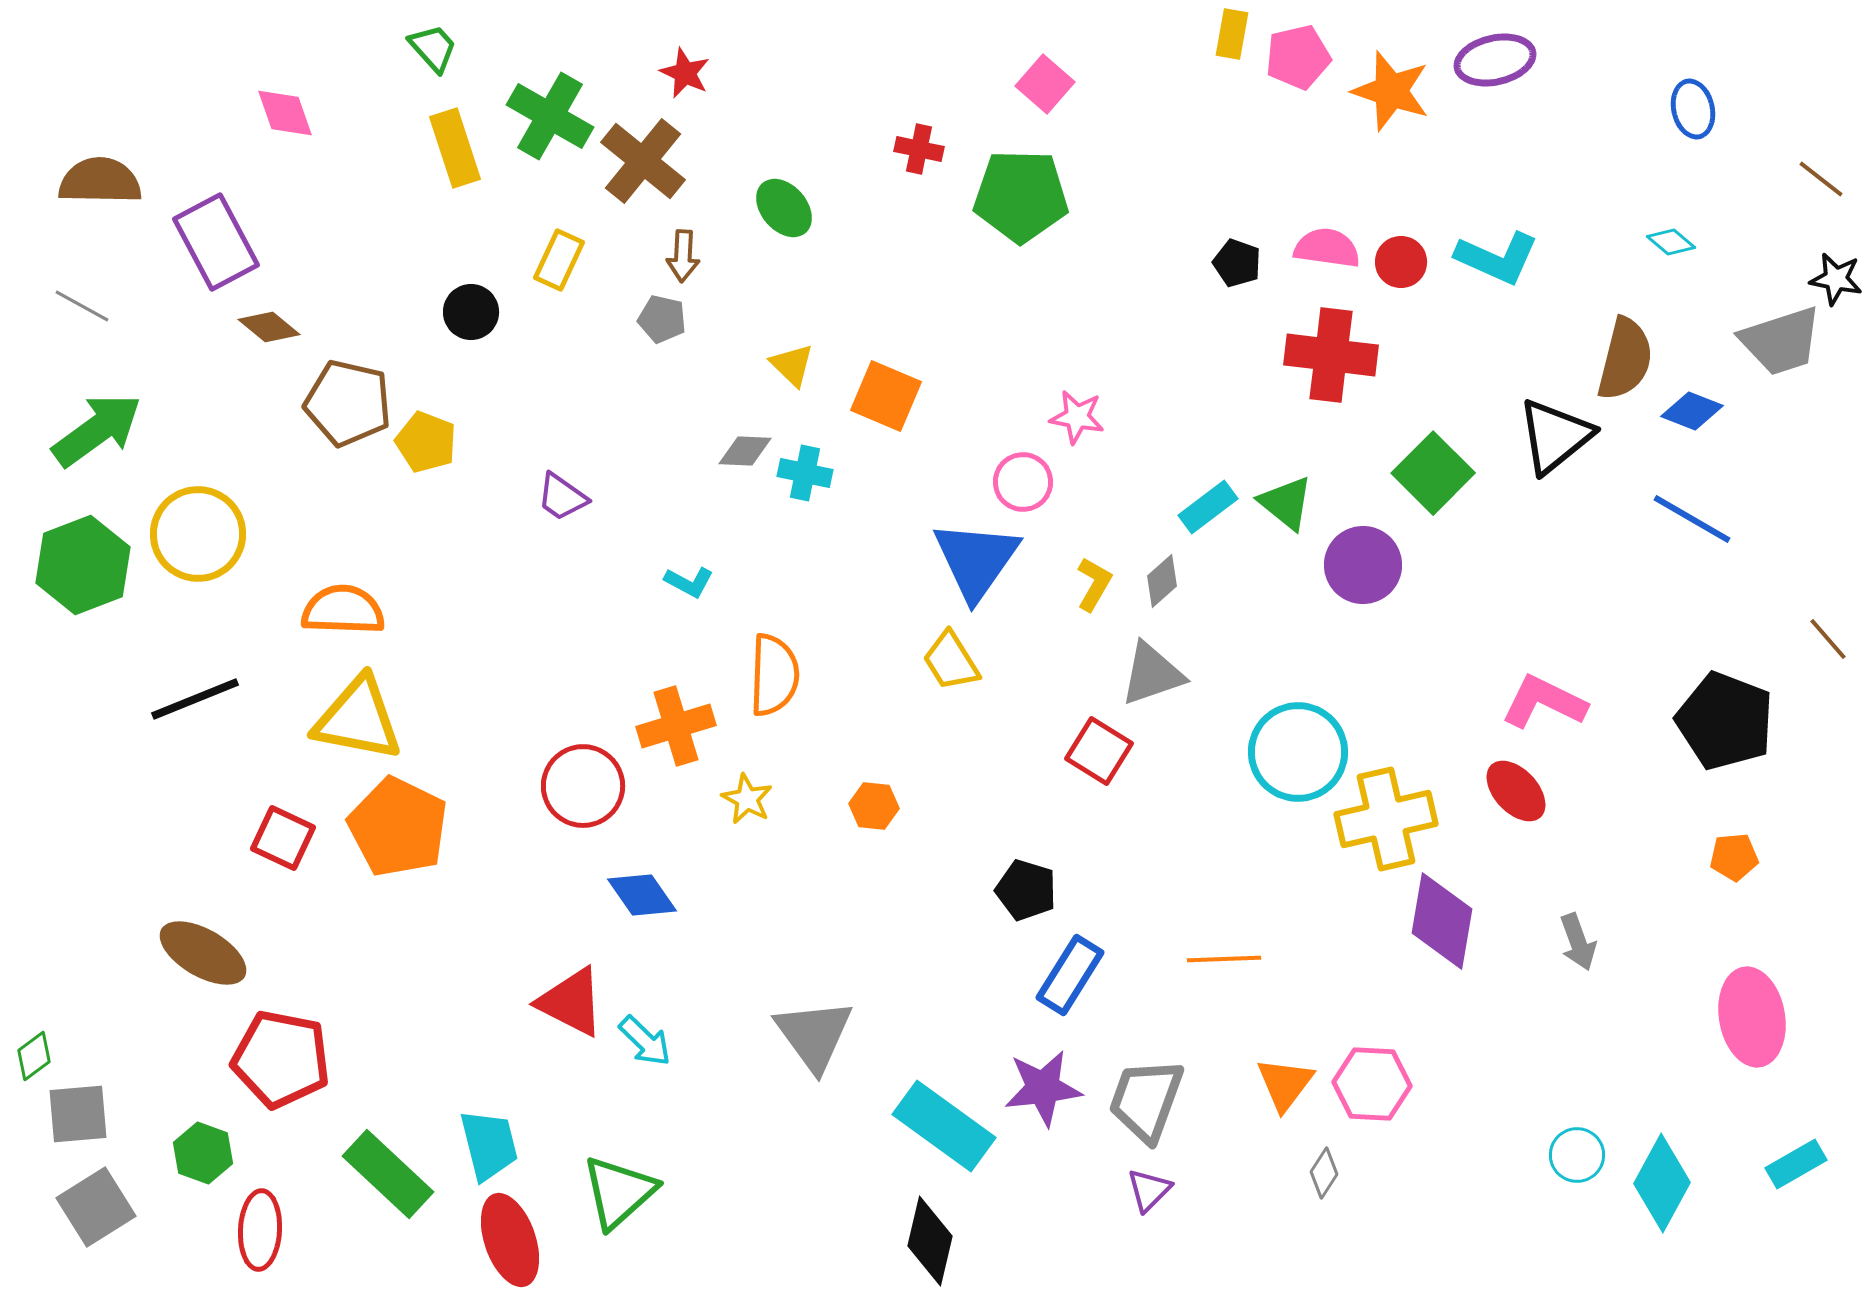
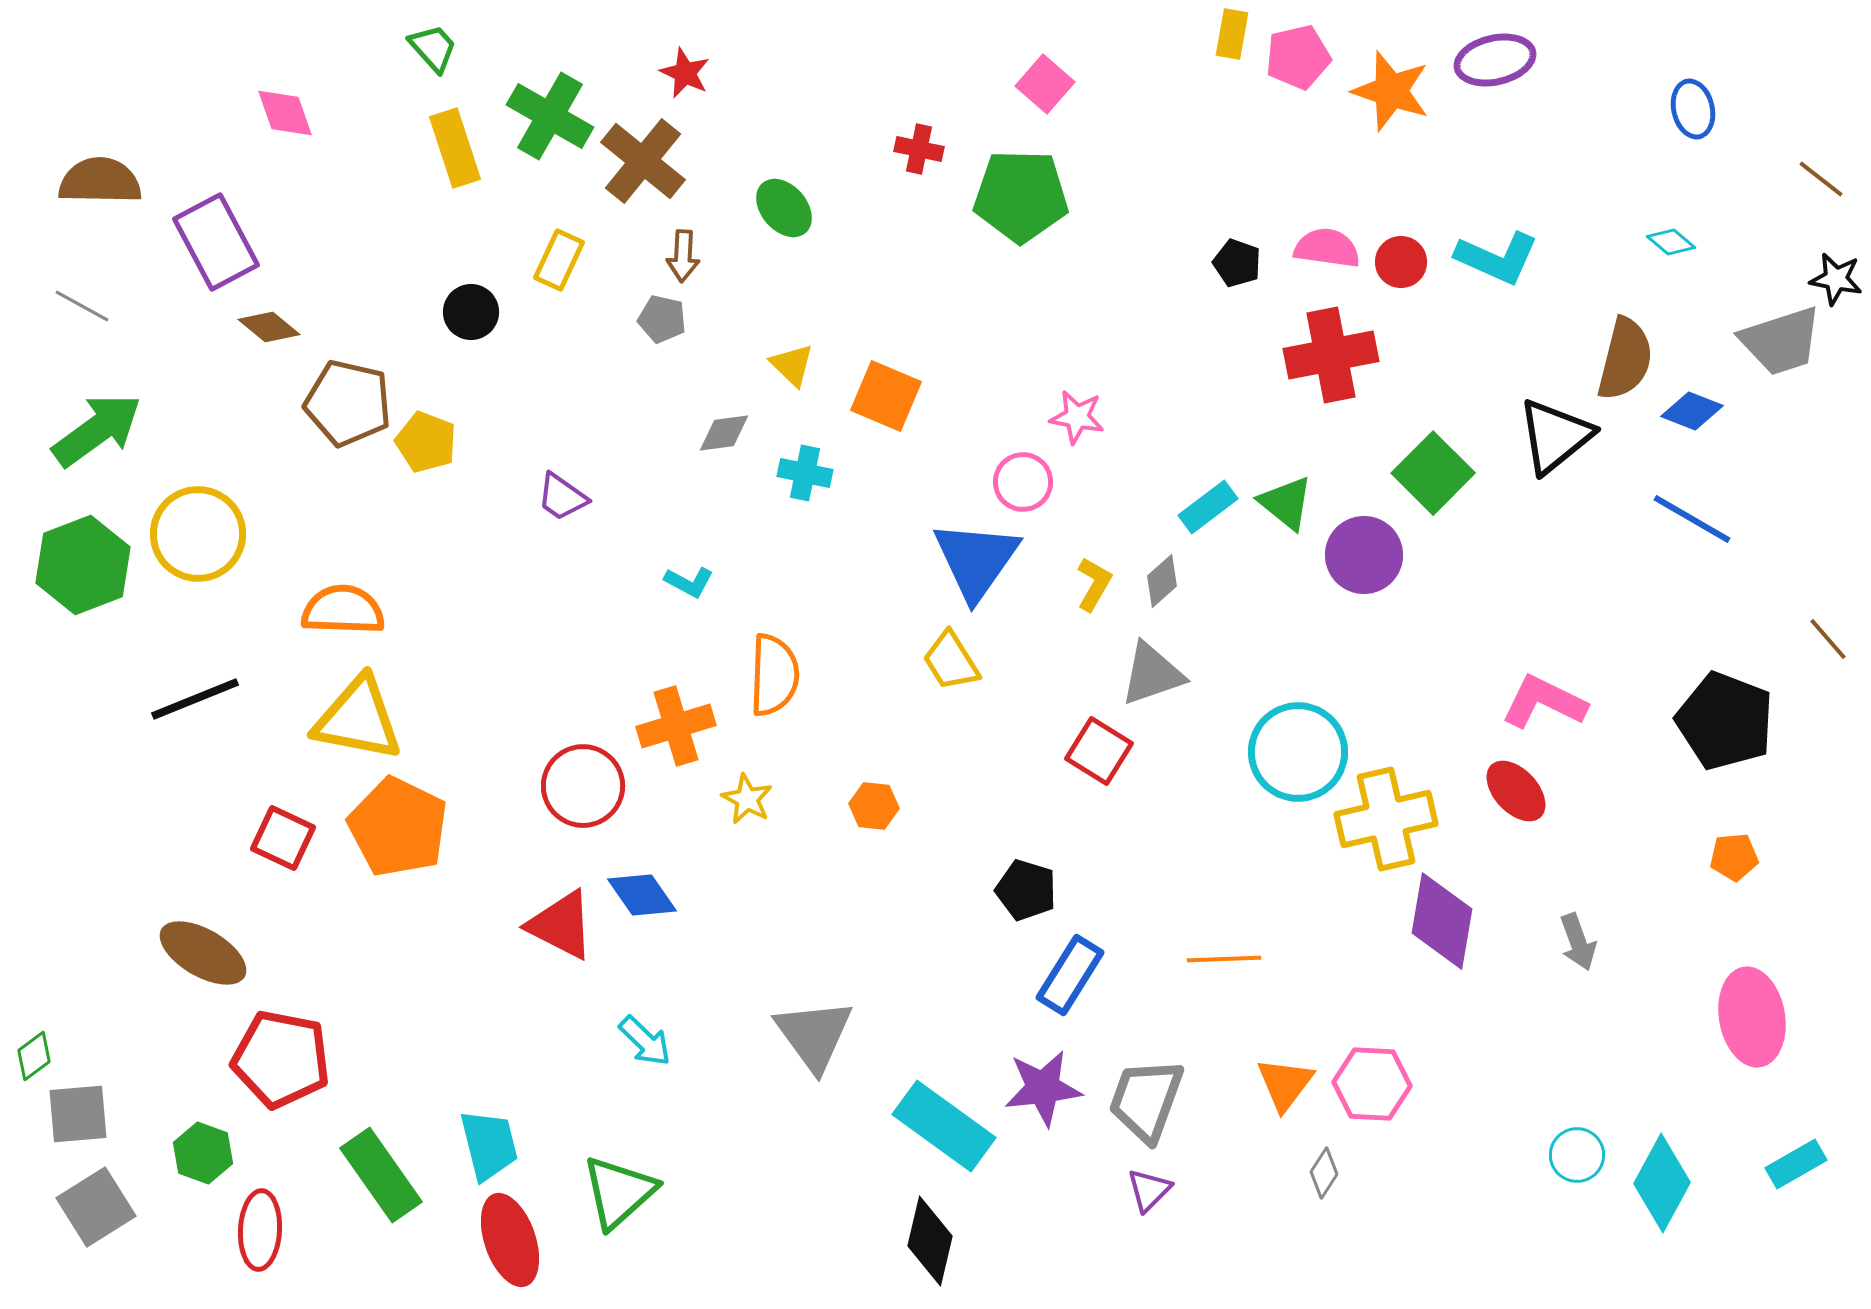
red cross at (1331, 355): rotated 18 degrees counterclockwise
gray diamond at (745, 451): moved 21 px left, 18 px up; rotated 10 degrees counterclockwise
purple circle at (1363, 565): moved 1 px right, 10 px up
red triangle at (571, 1002): moved 10 px left, 77 px up
green rectangle at (388, 1174): moved 7 px left, 1 px down; rotated 12 degrees clockwise
